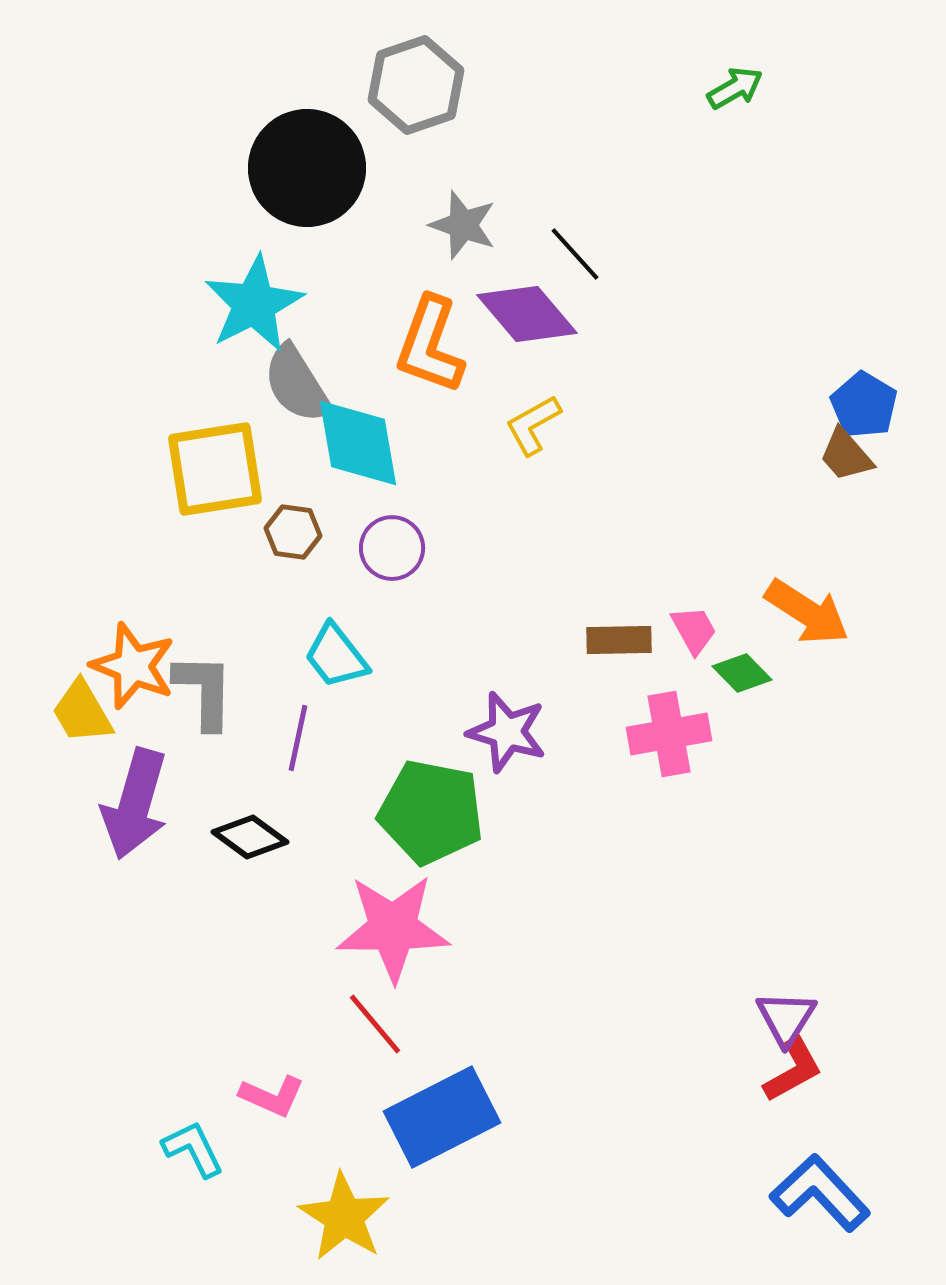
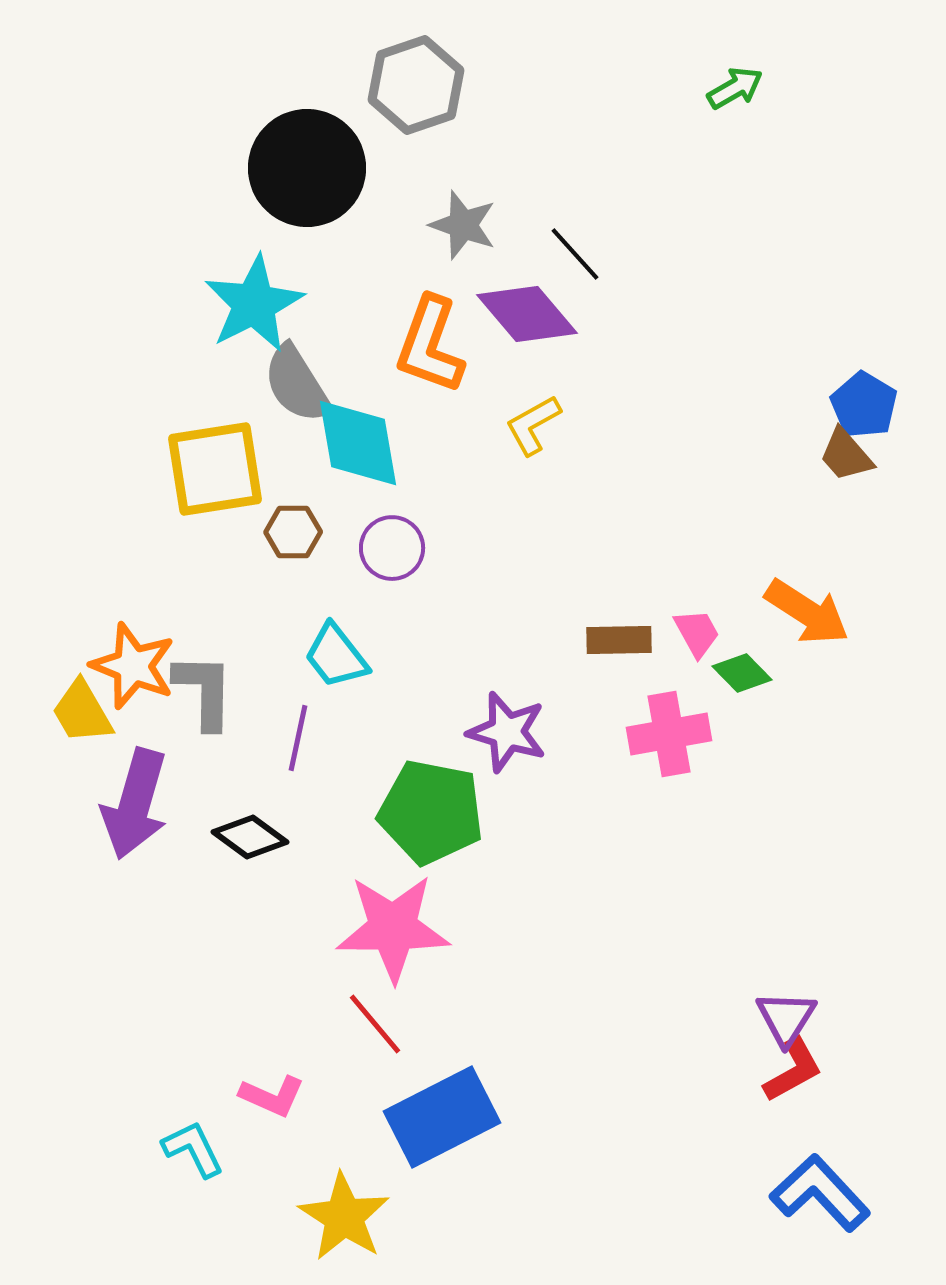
brown hexagon: rotated 8 degrees counterclockwise
pink trapezoid: moved 3 px right, 3 px down
